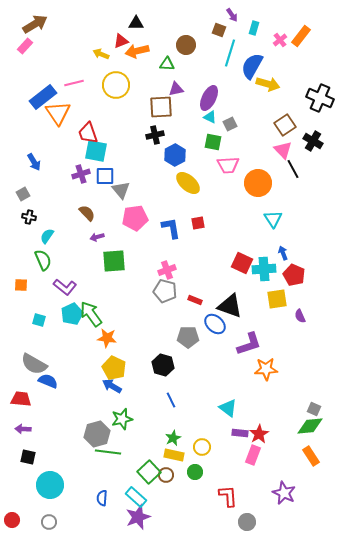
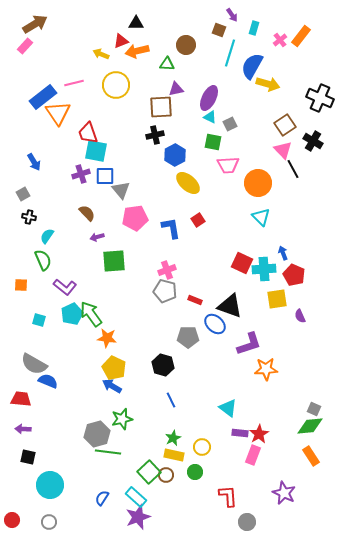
cyan triangle at (273, 219): moved 12 px left, 2 px up; rotated 12 degrees counterclockwise
red square at (198, 223): moved 3 px up; rotated 24 degrees counterclockwise
blue semicircle at (102, 498): rotated 28 degrees clockwise
